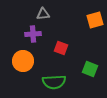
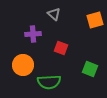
gray triangle: moved 11 px right; rotated 48 degrees clockwise
orange circle: moved 4 px down
green semicircle: moved 5 px left
